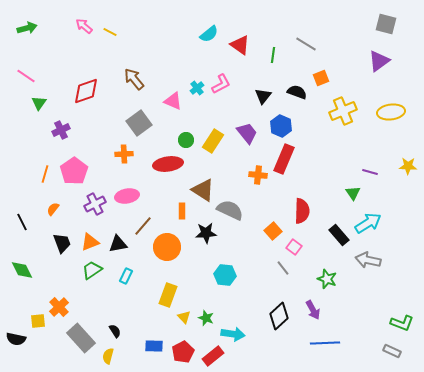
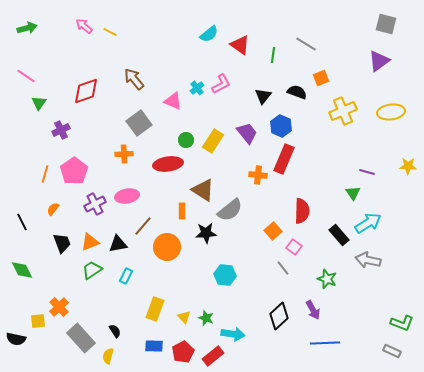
purple line at (370, 172): moved 3 px left
gray semicircle at (230, 210): rotated 116 degrees clockwise
yellow rectangle at (168, 295): moved 13 px left, 14 px down
